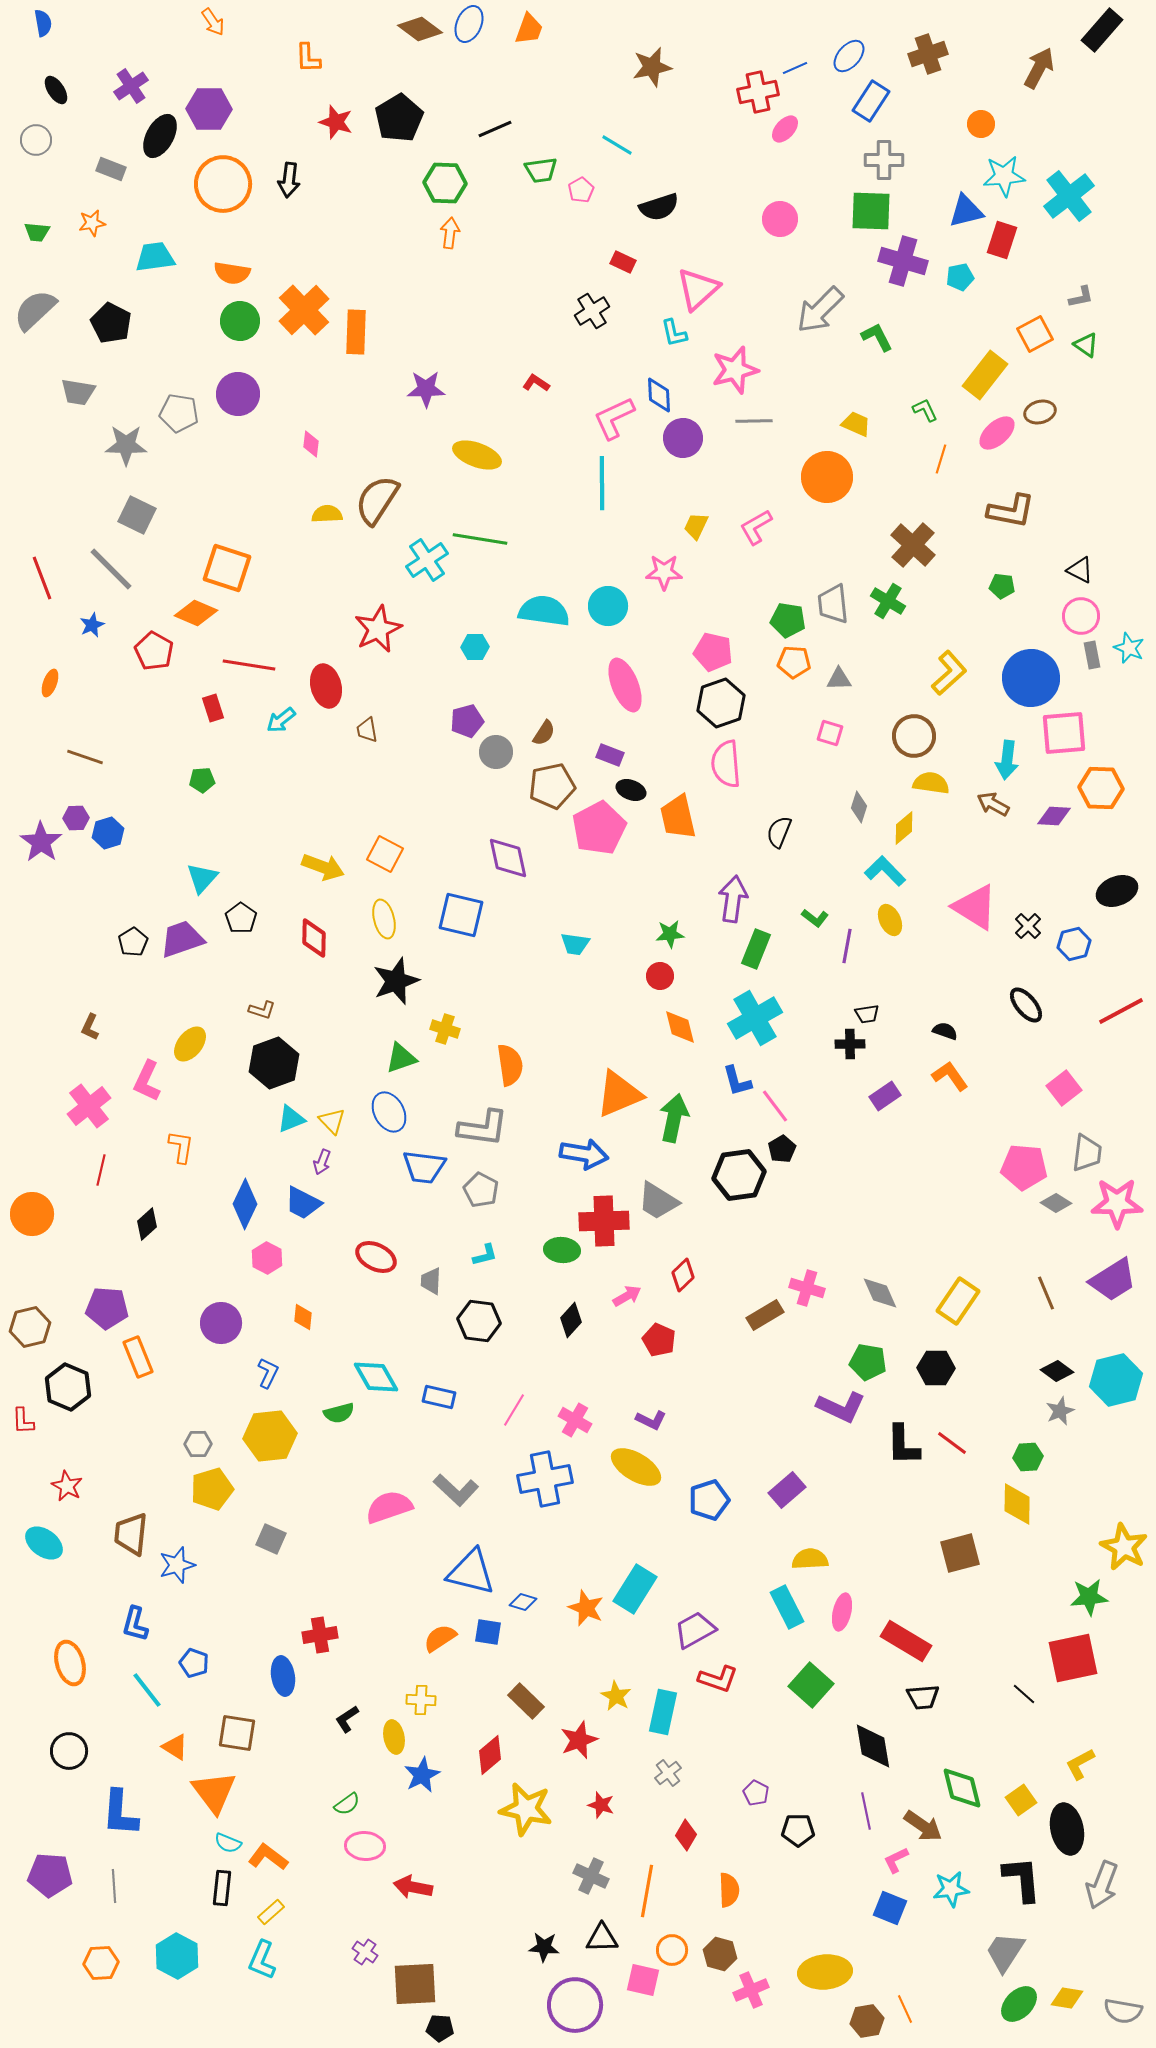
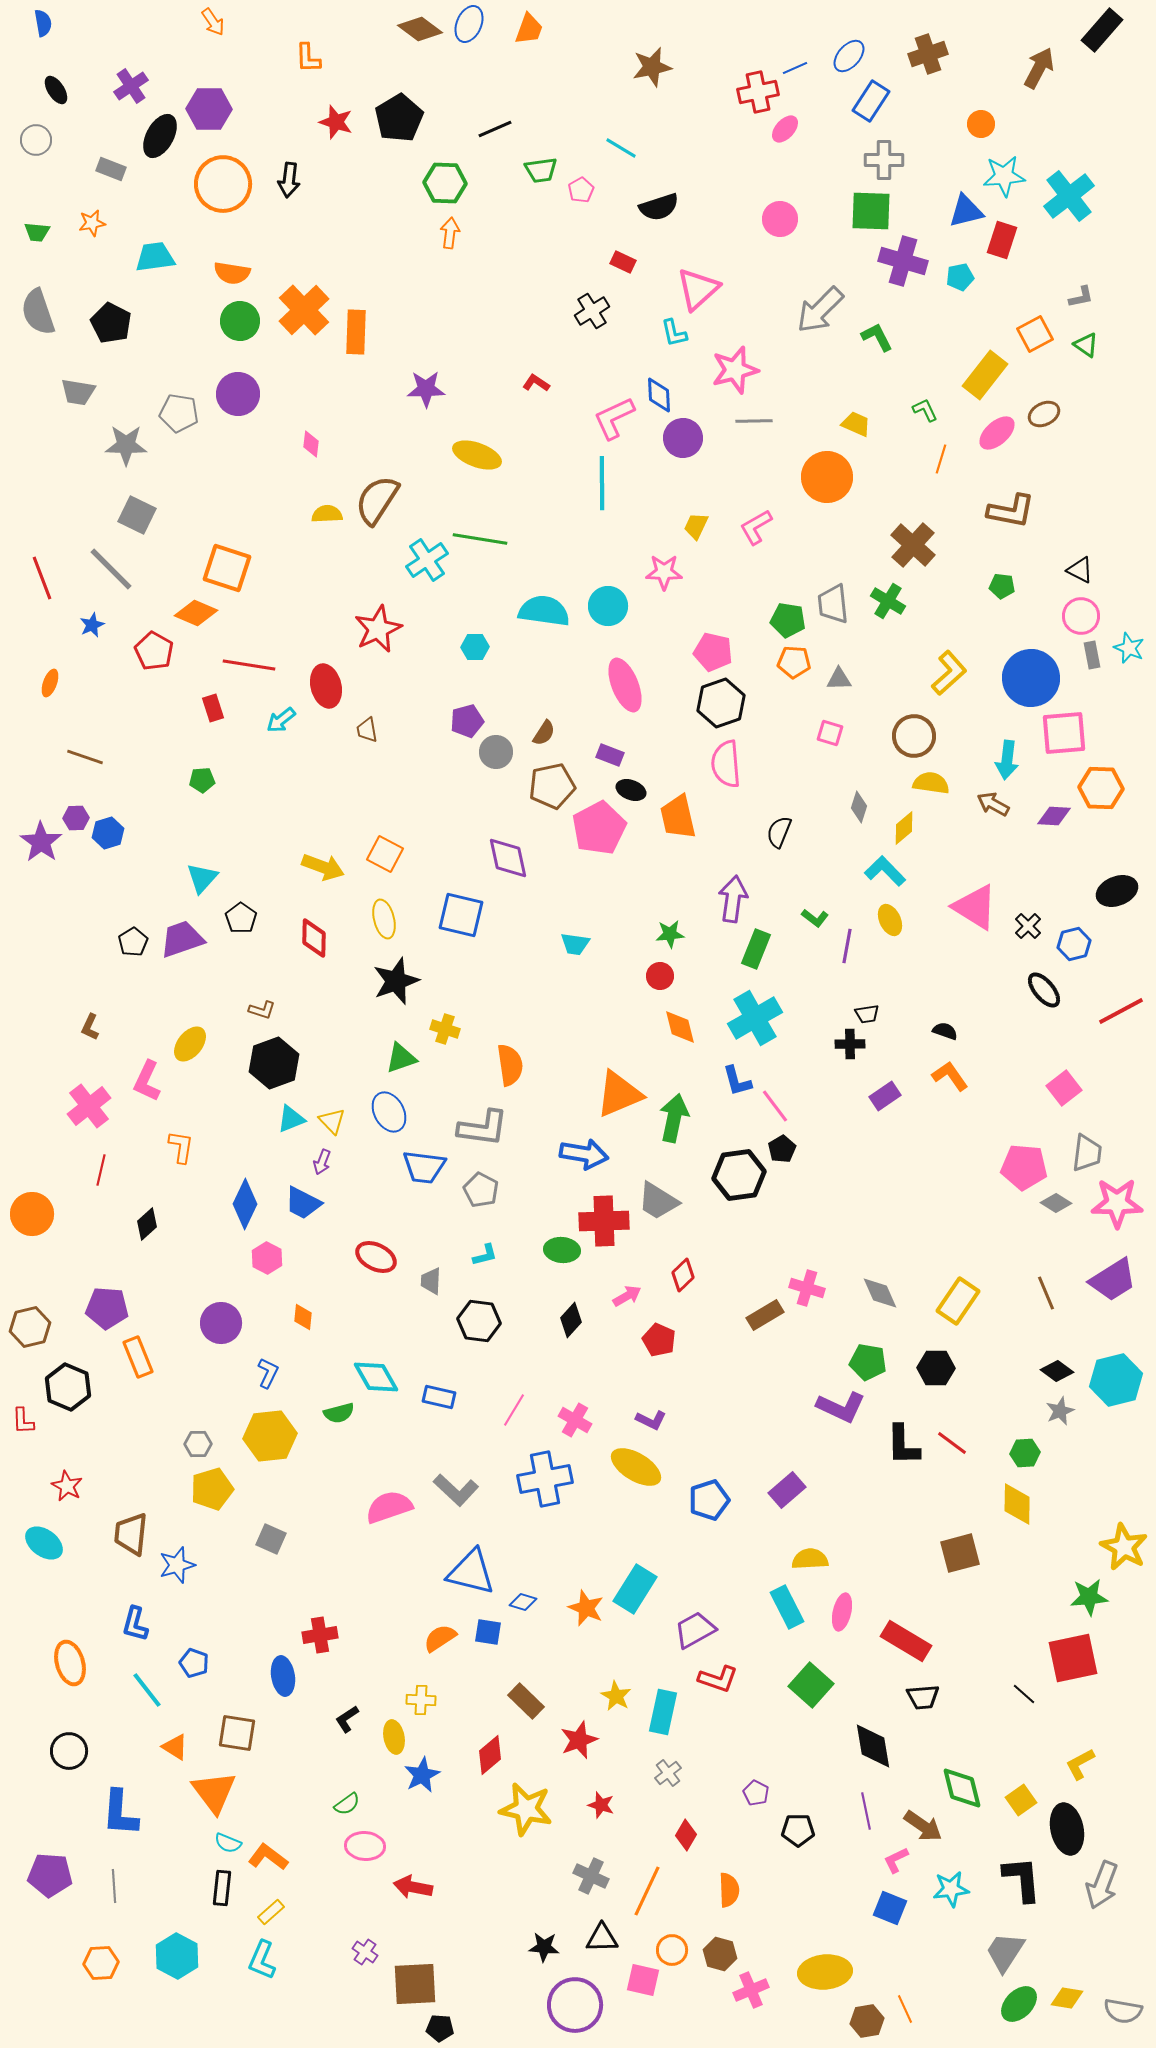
cyan line at (617, 145): moved 4 px right, 3 px down
gray semicircle at (35, 310): moved 3 px right, 2 px down; rotated 66 degrees counterclockwise
brown ellipse at (1040, 412): moved 4 px right, 2 px down; rotated 12 degrees counterclockwise
black ellipse at (1026, 1005): moved 18 px right, 15 px up
green hexagon at (1028, 1457): moved 3 px left, 4 px up
orange line at (647, 1891): rotated 15 degrees clockwise
